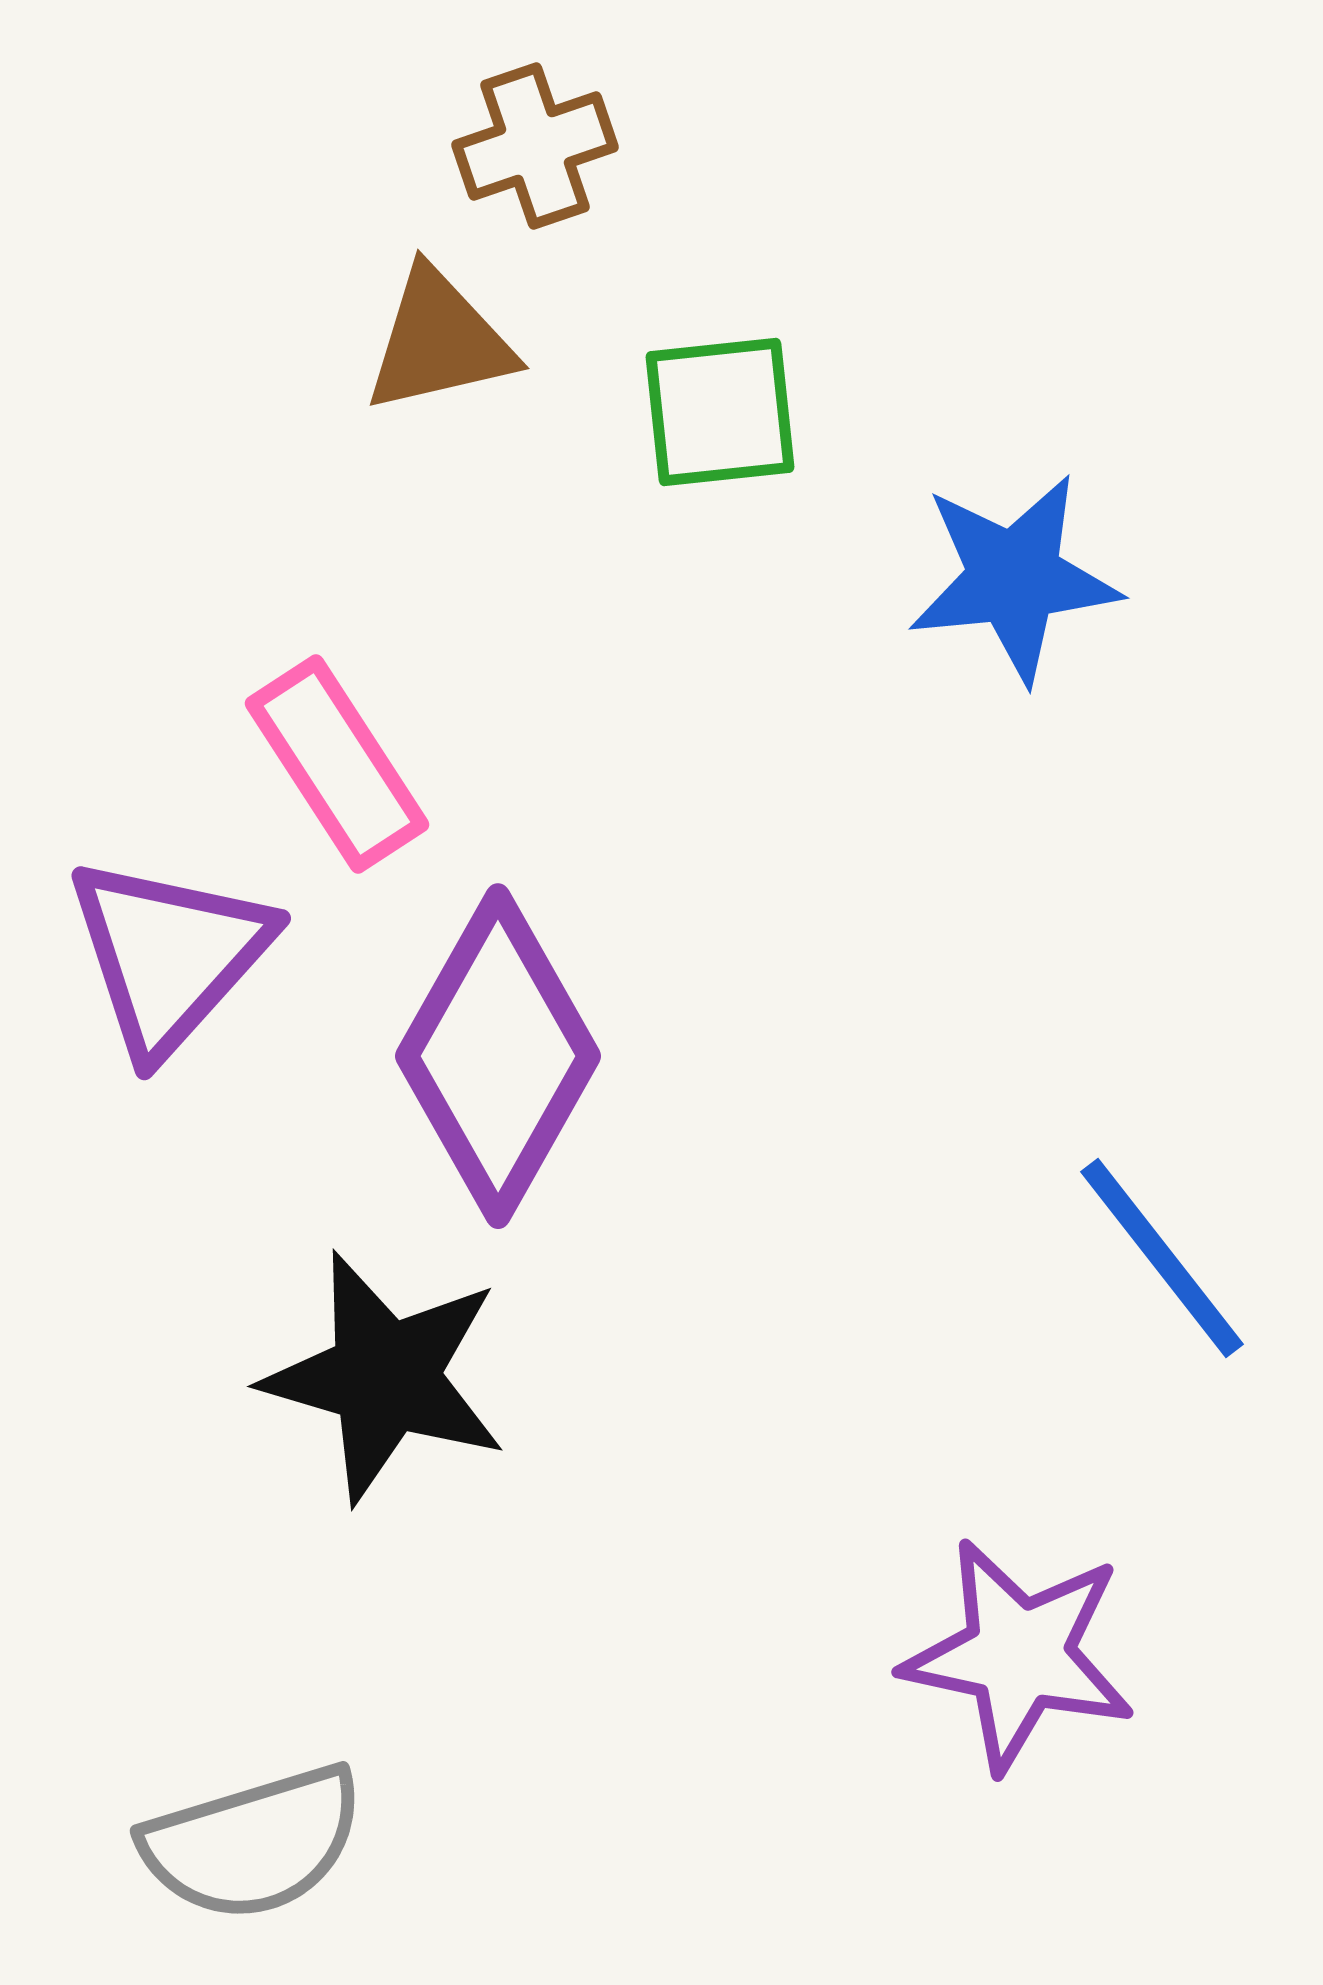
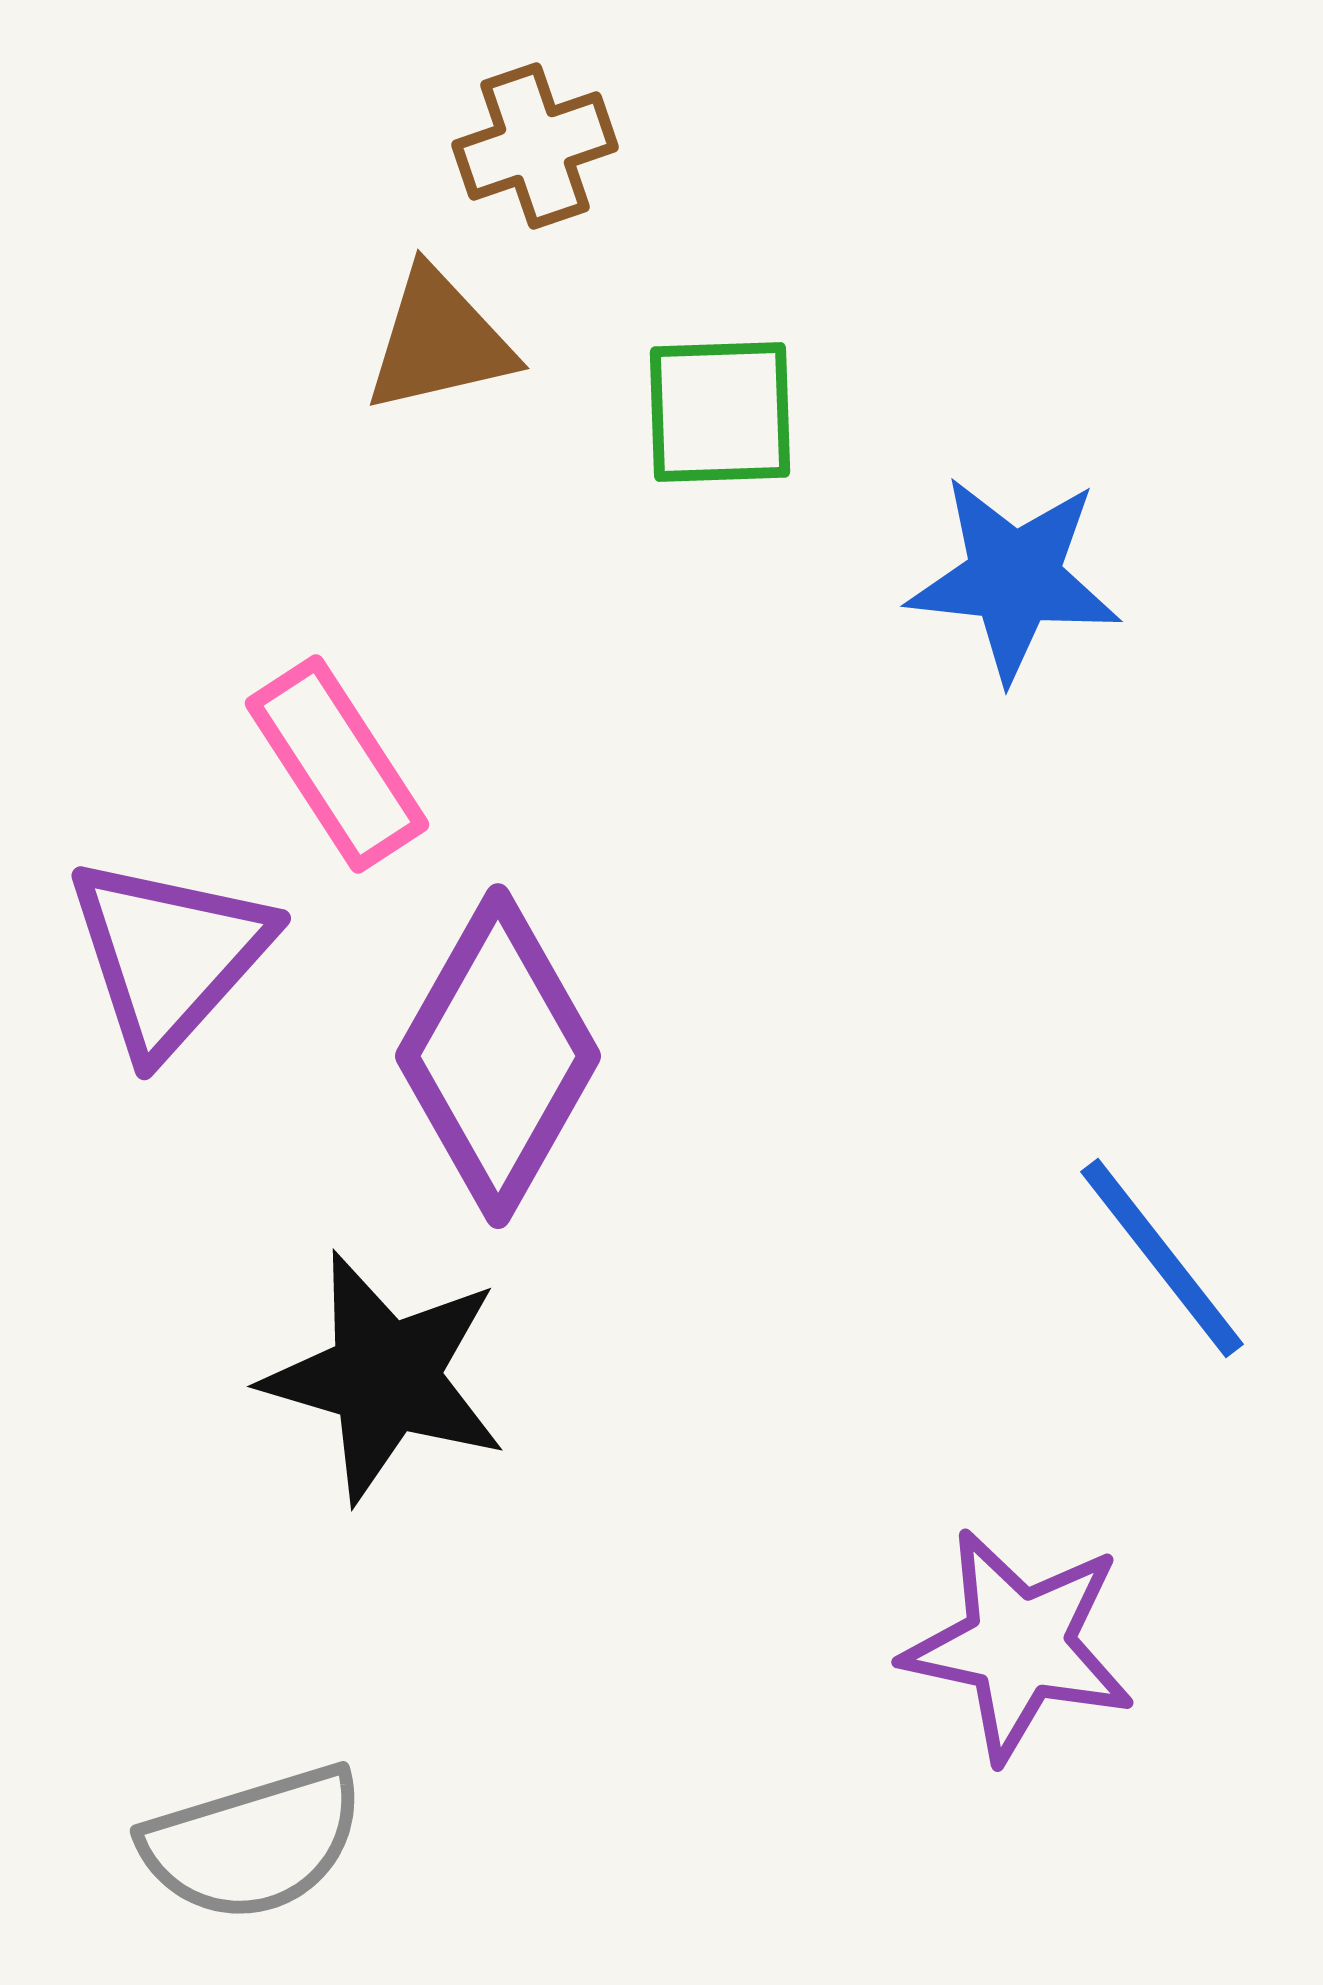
green square: rotated 4 degrees clockwise
blue star: rotated 12 degrees clockwise
purple star: moved 10 px up
